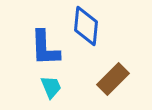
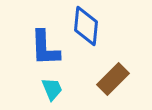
cyan trapezoid: moved 1 px right, 2 px down
